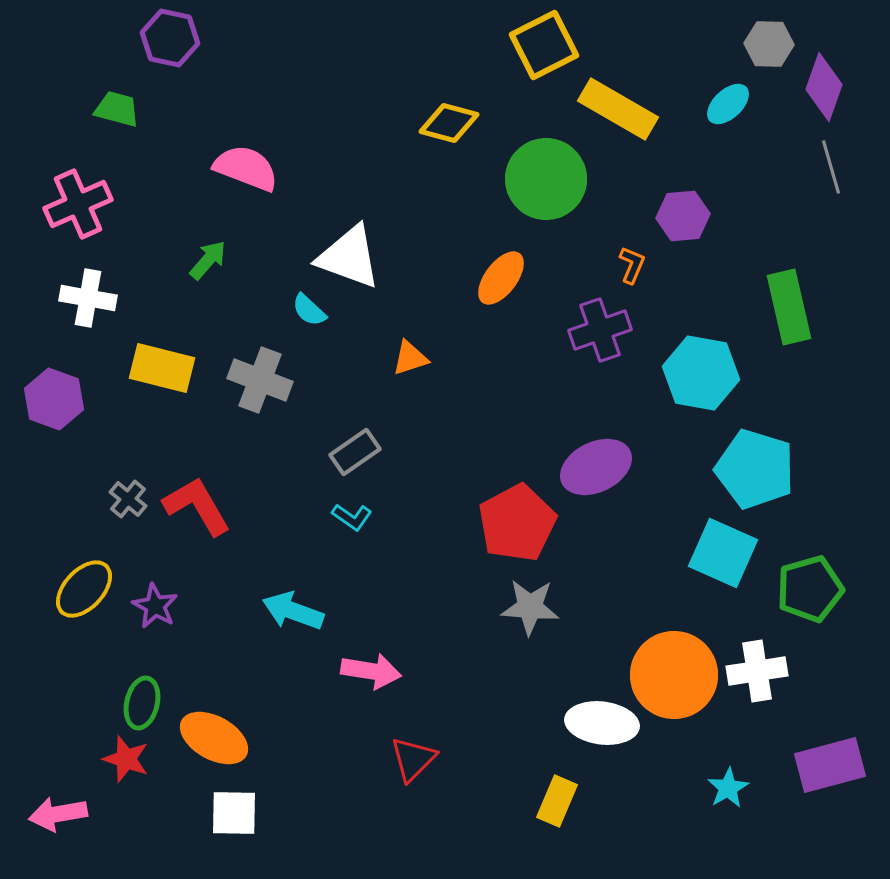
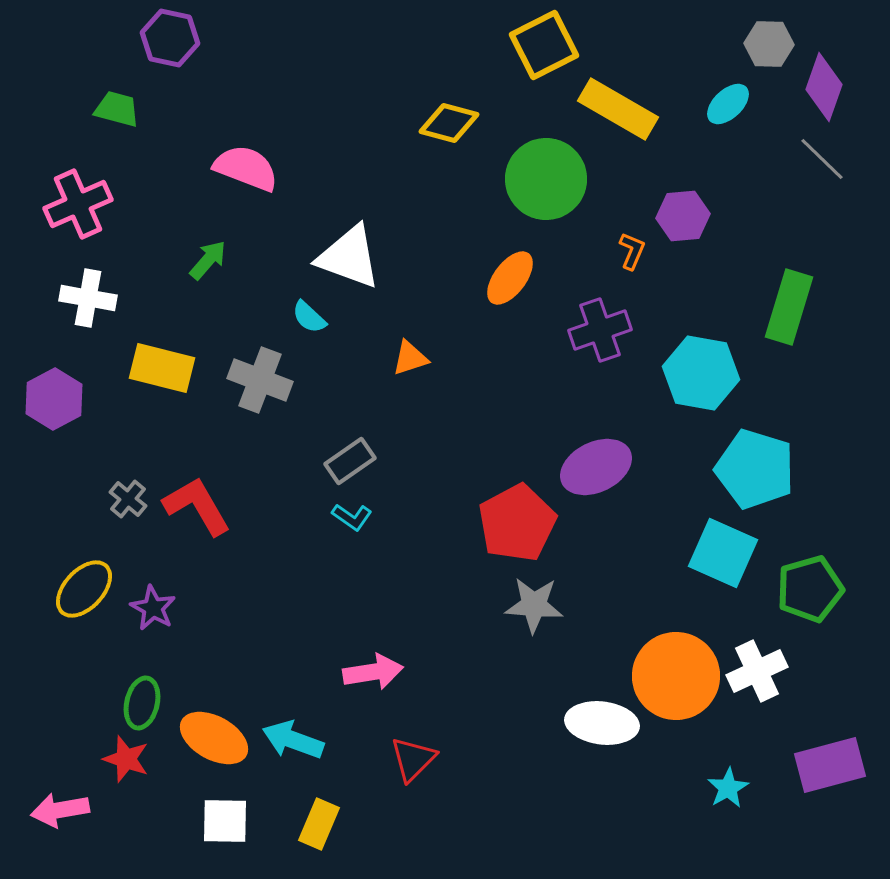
gray line at (831, 167): moved 9 px left, 8 px up; rotated 30 degrees counterclockwise
orange L-shape at (632, 265): moved 14 px up
orange ellipse at (501, 278): moved 9 px right
green rectangle at (789, 307): rotated 30 degrees clockwise
cyan semicircle at (309, 310): moved 7 px down
purple hexagon at (54, 399): rotated 12 degrees clockwise
gray rectangle at (355, 452): moved 5 px left, 9 px down
purple star at (155, 606): moved 2 px left, 2 px down
gray star at (530, 607): moved 4 px right, 2 px up
cyan arrow at (293, 611): moved 129 px down
pink arrow at (371, 671): moved 2 px right, 1 px down; rotated 18 degrees counterclockwise
white cross at (757, 671): rotated 16 degrees counterclockwise
orange circle at (674, 675): moved 2 px right, 1 px down
yellow rectangle at (557, 801): moved 238 px left, 23 px down
white square at (234, 813): moved 9 px left, 8 px down
pink arrow at (58, 814): moved 2 px right, 4 px up
